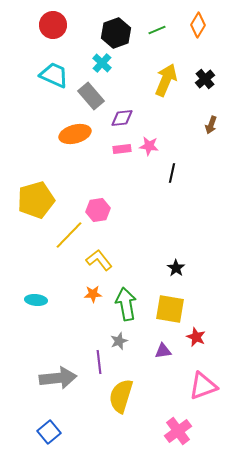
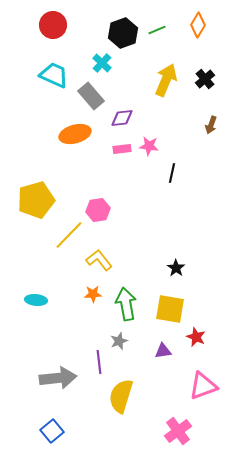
black hexagon: moved 7 px right
blue square: moved 3 px right, 1 px up
